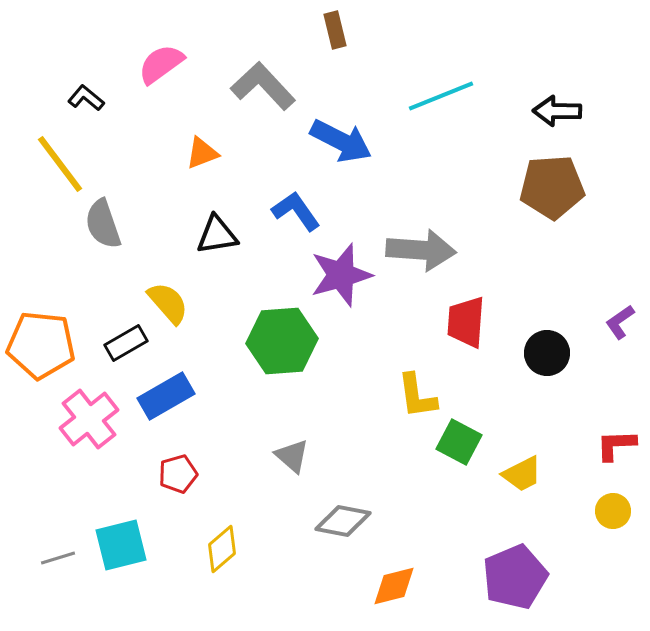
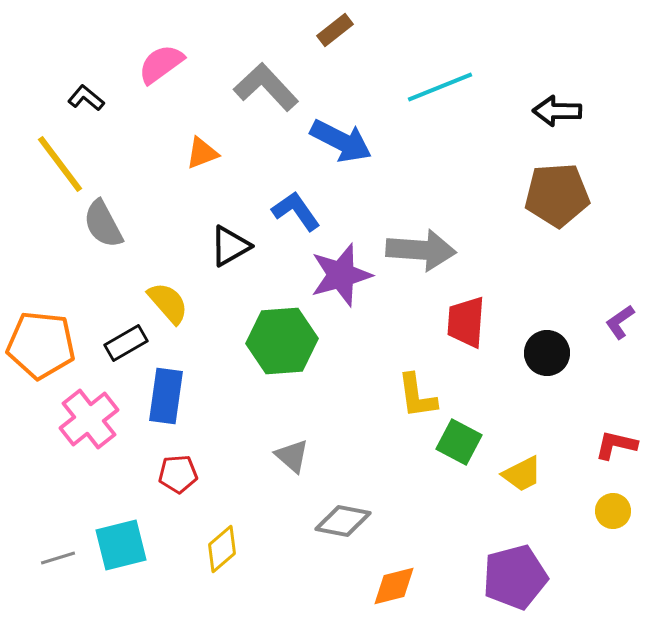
brown rectangle: rotated 66 degrees clockwise
gray L-shape: moved 3 px right, 1 px down
cyan line: moved 1 px left, 9 px up
brown pentagon: moved 5 px right, 8 px down
gray semicircle: rotated 9 degrees counterclockwise
black triangle: moved 13 px right, 11 px down; rotated 21 degrees counterclockwise
blue rectangle: rotated 52 degrees counterclockwise
red L-shape: rotated 15 degrees clockwise
red pentagon: rotated 12 degrees clockwise
purple pentagon: rotated 8 degrees clockwise
